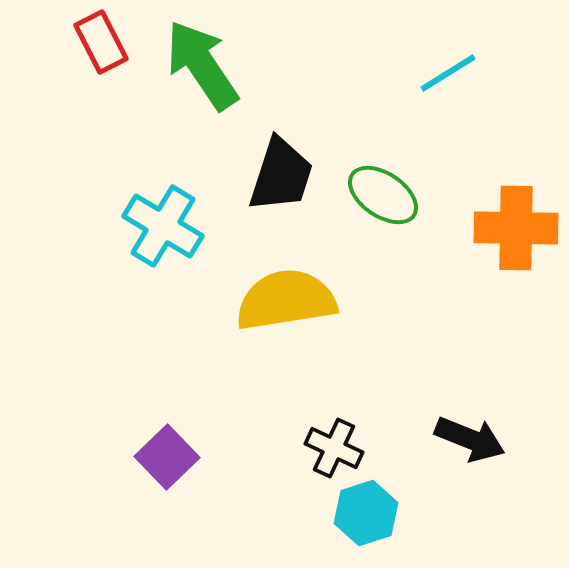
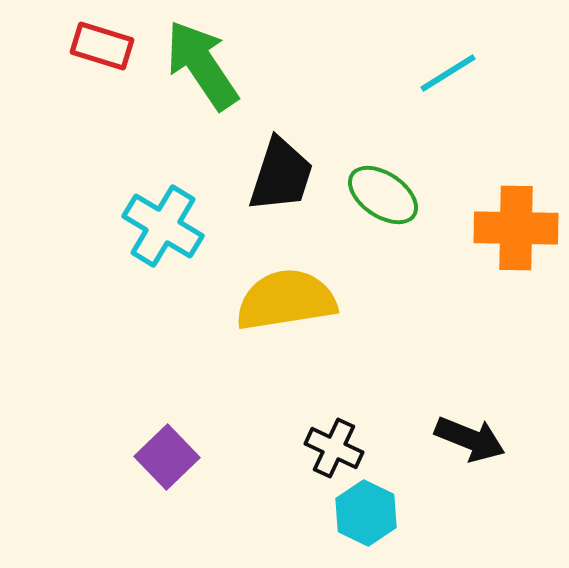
red rectangle: moved 1 px right, 4 px down; rotated 46 degrees counterclockwise
cyan hexagon: rotated 16 degrees counterclockwise
